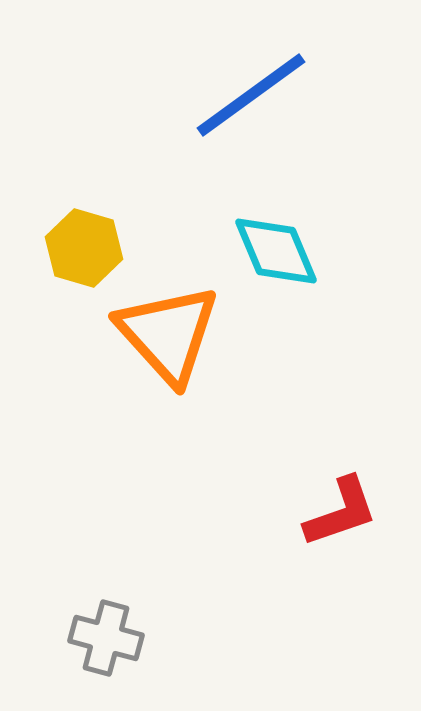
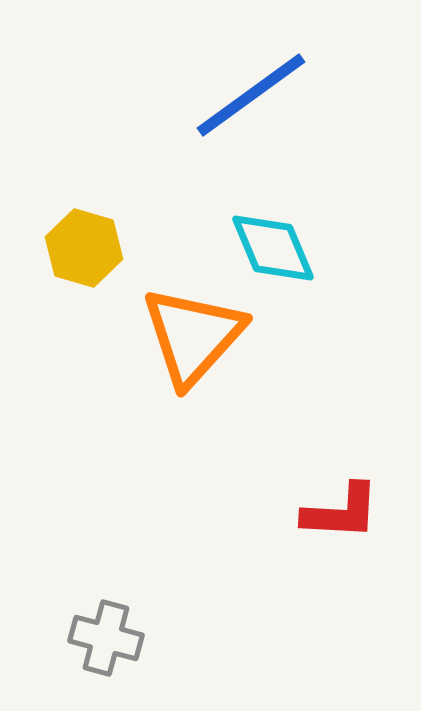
cyan diamond: moved 3 px left, 3 px up
orange triangle: moved 25 px right, 2 px down; rotated 24 degrees clockwise
red L-shape: rotated 22 degrees clockwise
